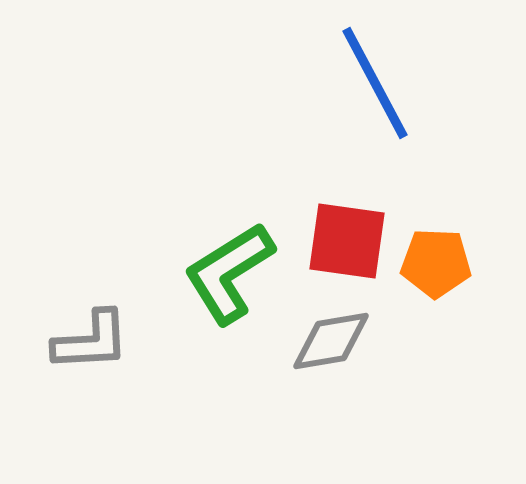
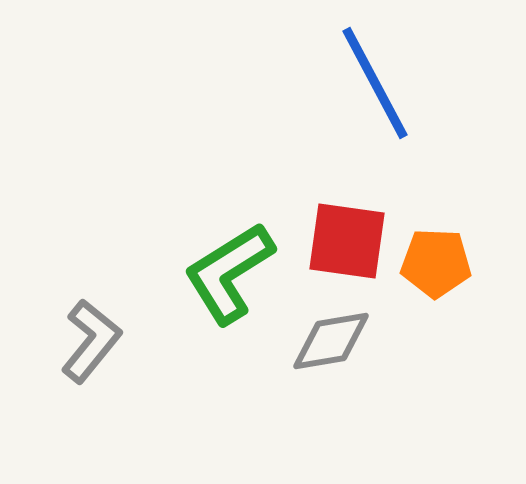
gray L-shape: rotated 48 degrees counterclockwise
